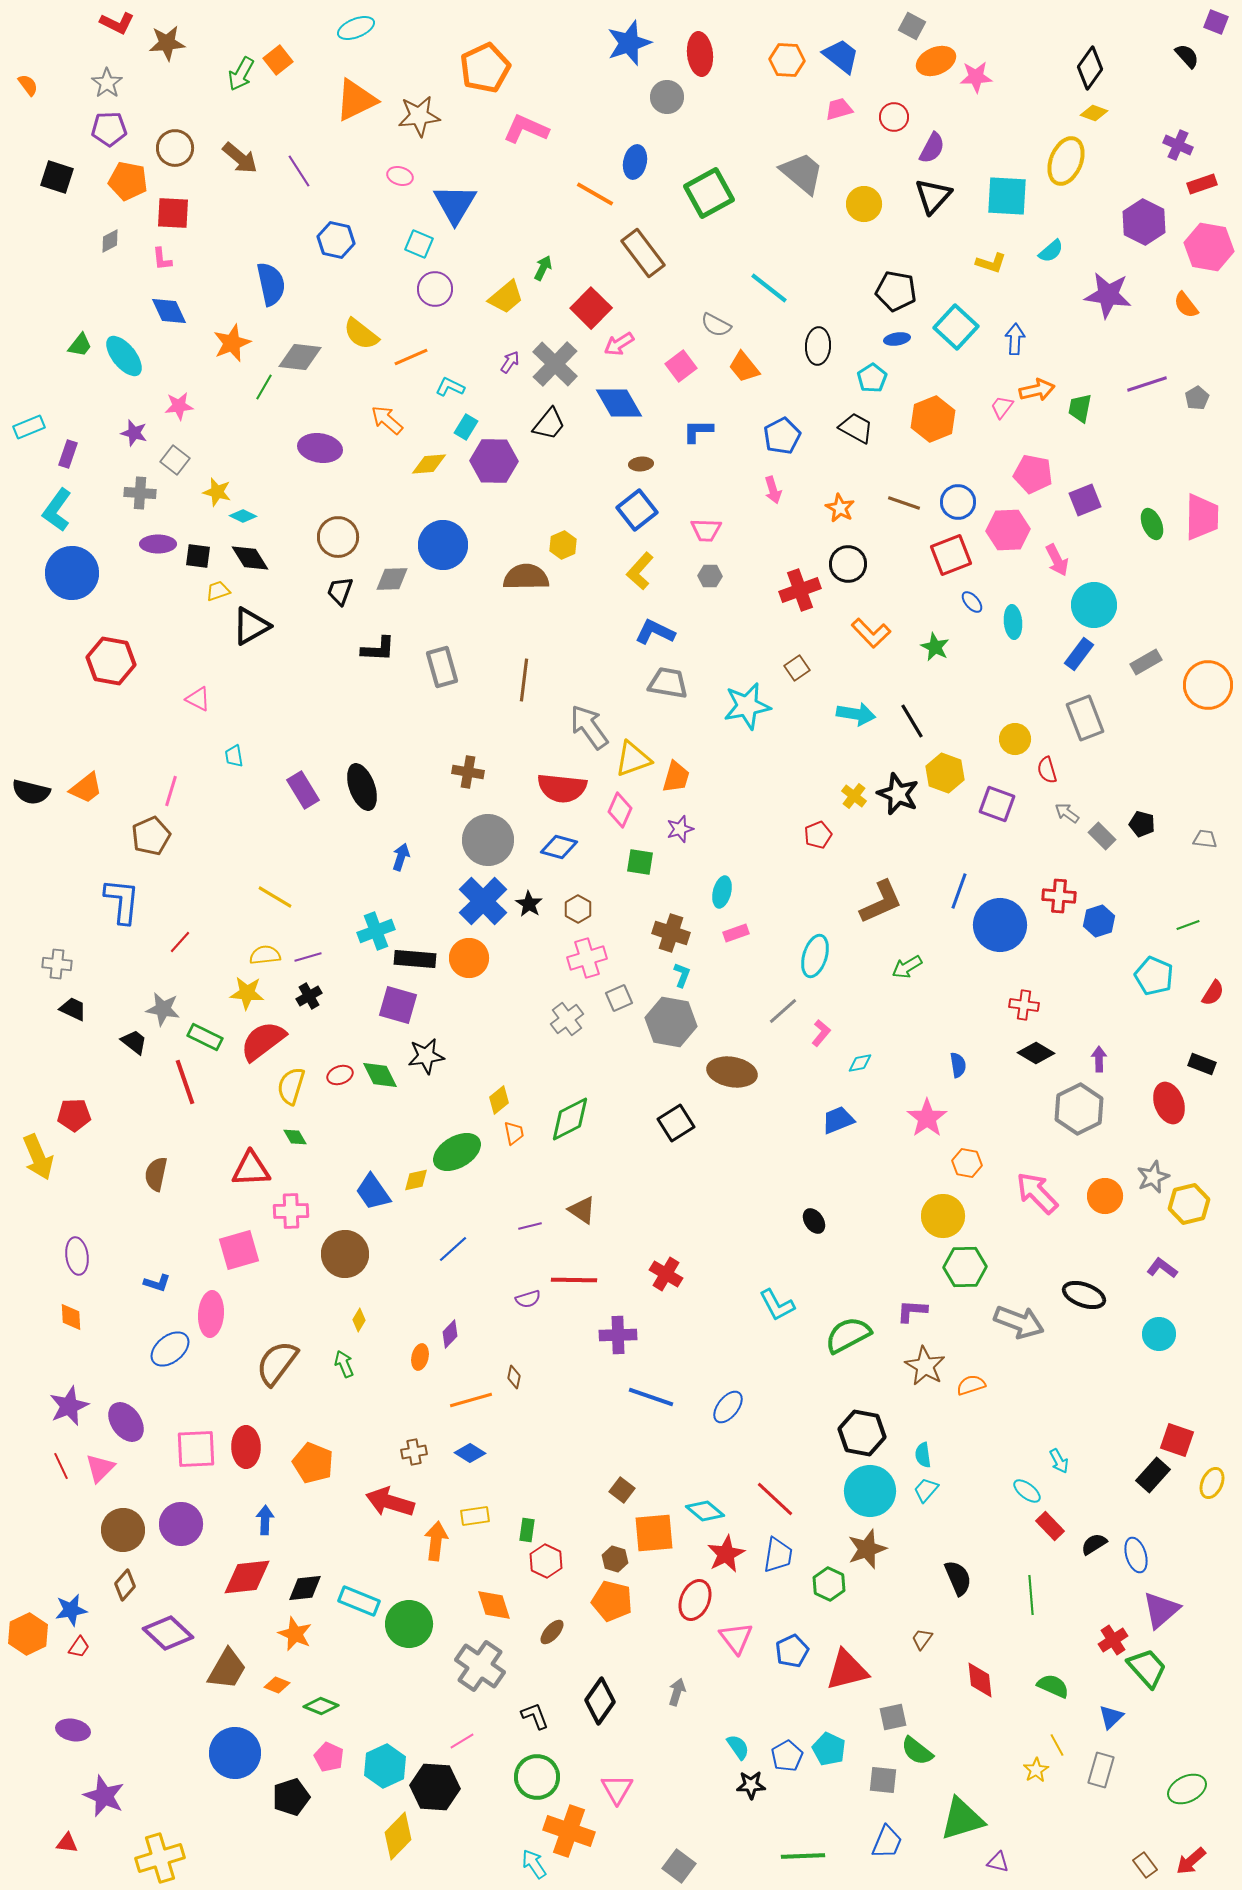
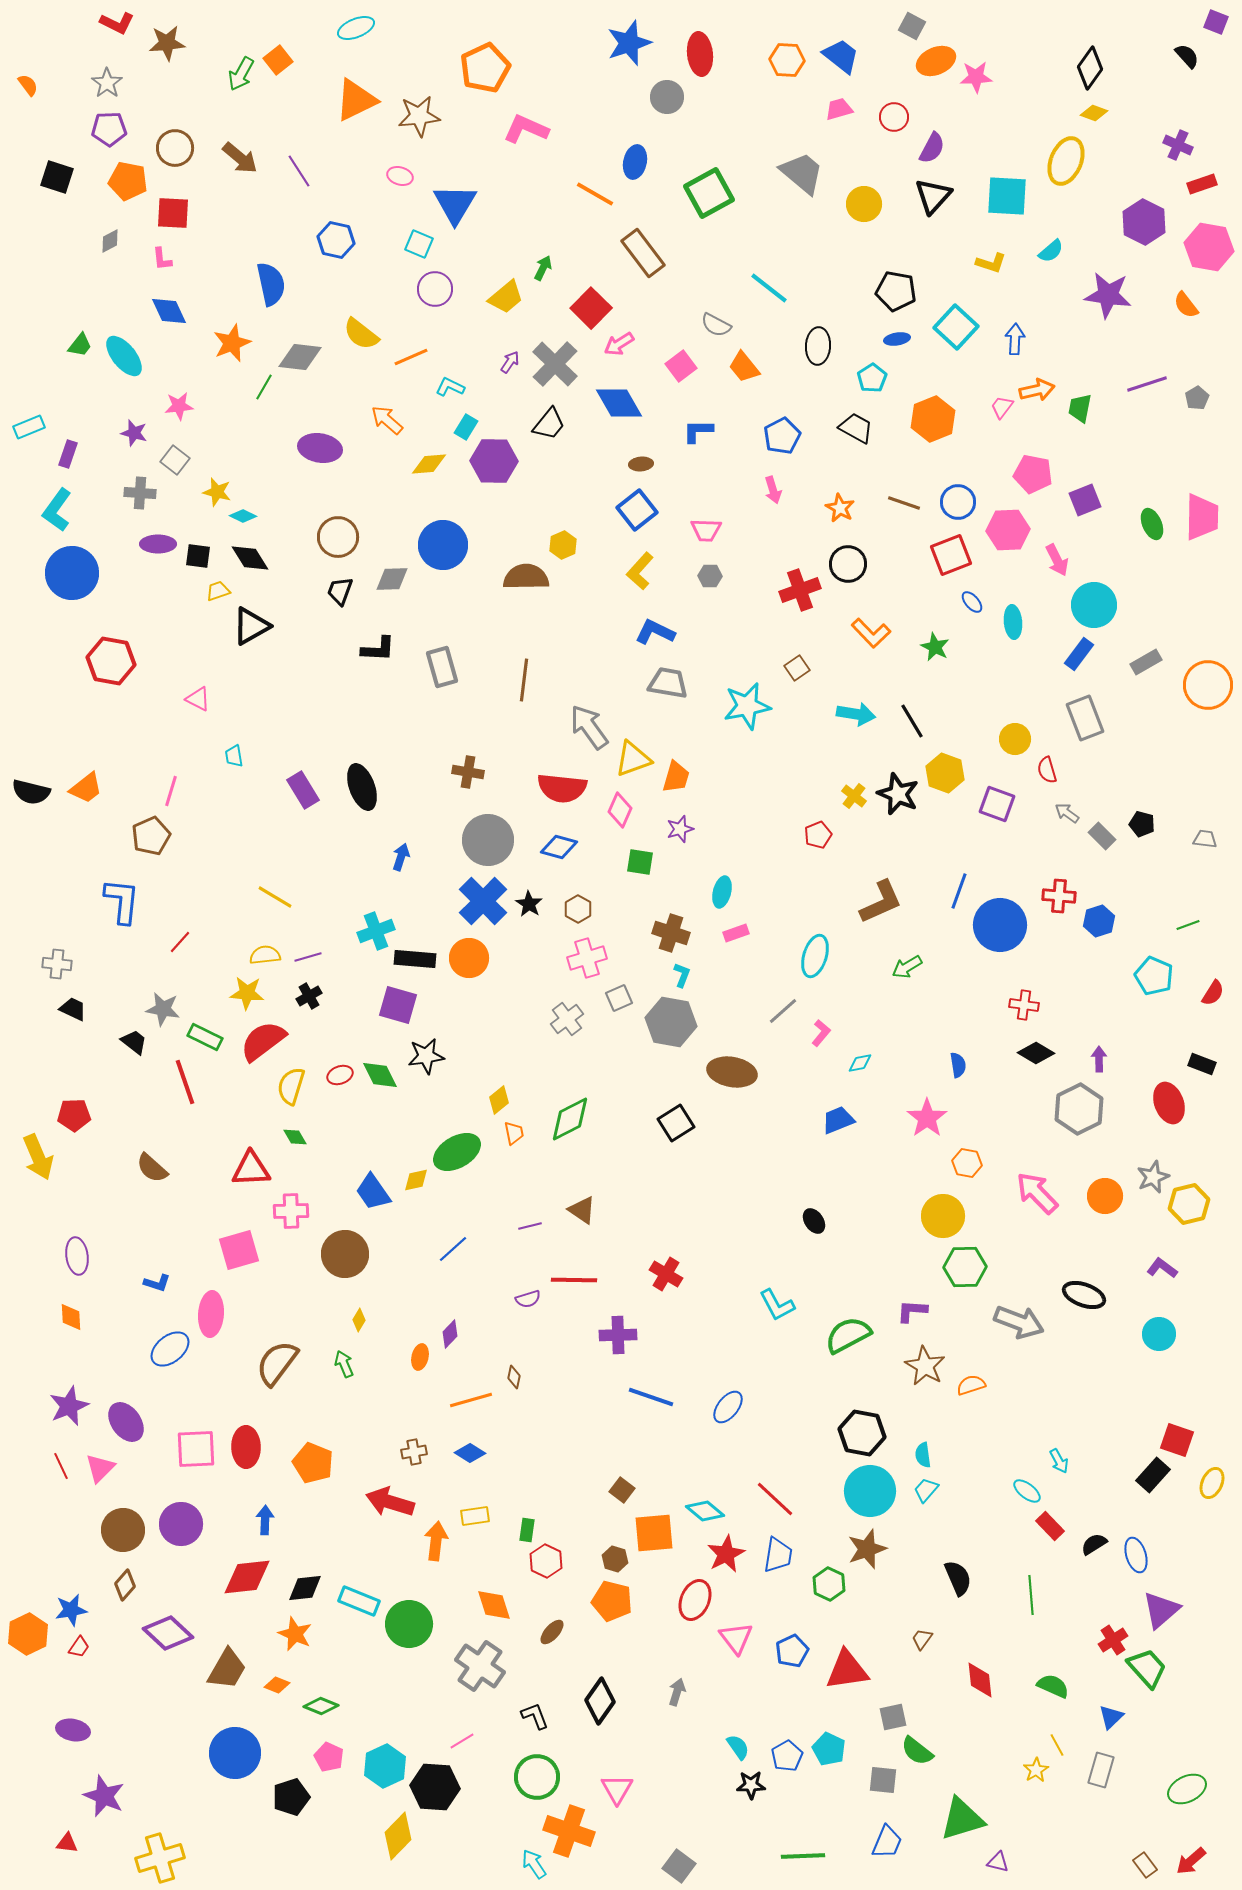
brown semicircle at (156, 1174): moved 4 px left, 6 px up; rotated 60 degrees counterclockwise
red triangle at (847, 1670): rotated 6 degrees clockwise
